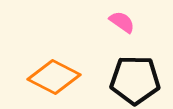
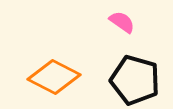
black pentagon: rotated 15 degrees clockwise
